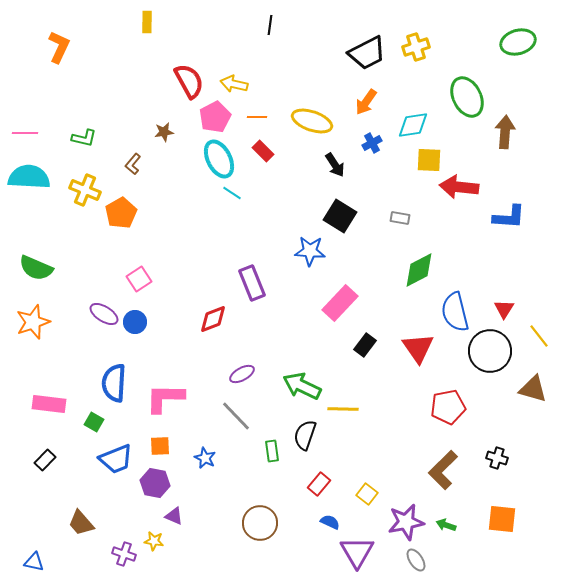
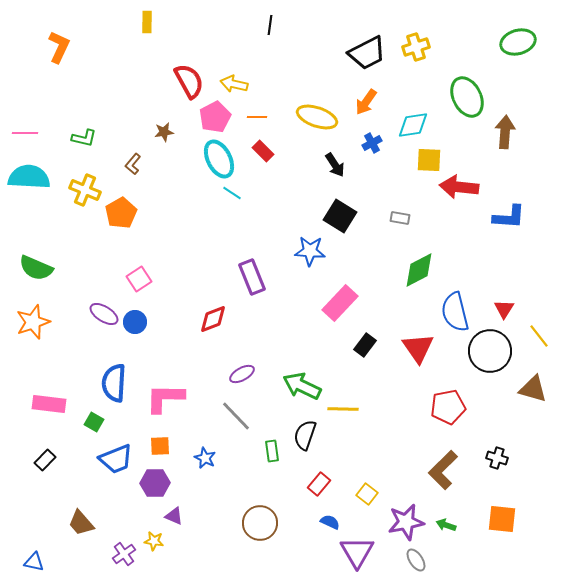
yellow ellipse at (312, 121): moved 5 px right, 4 px up
purple rectangle at (252, 283): moved 6 px up
purple hexagon at (155, 483): rotated 12 degrees counterclockwise
purple cross at (124, 554): rotated 35 degrees clockwise
